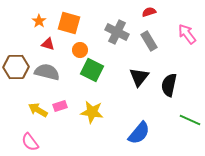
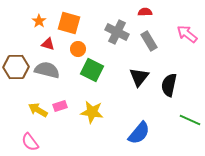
red semicircle: moved 4 px left; rotated 16 degrees clockwise
pink arrow: rotated 15 degrees counterclockwise
orange circle: moved 2 px left, 1 px up
gray semicircle: moved 2 px up
